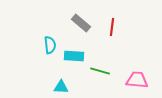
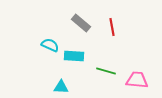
red line: rotated 18 degrees counterclockwise
cyan semicircle: rotated 60 degrees counterclockwise
green line: moved 6 px right
